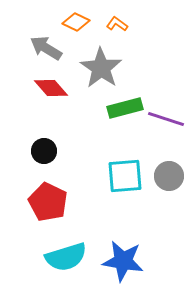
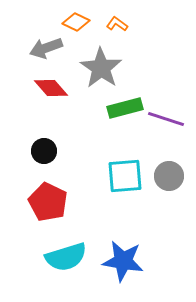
gray arrow: rotated 52 degrees counterclockwise
